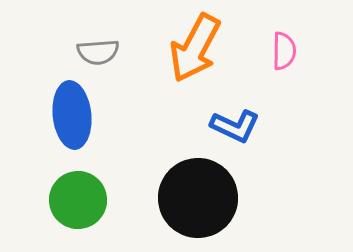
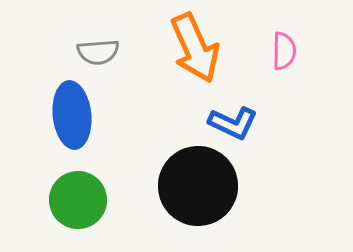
orange arrow: rotated 52 degrees counterclockwise
blue L-shape: moved 2 px left, 3 px up
black circle: moved 12 px up
